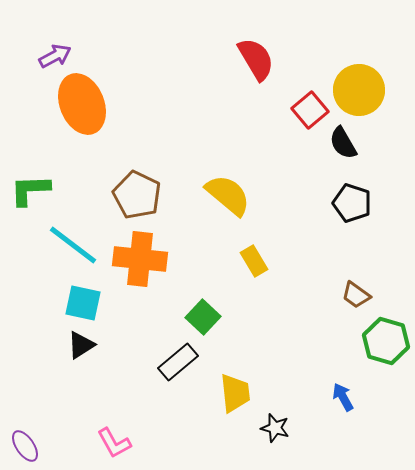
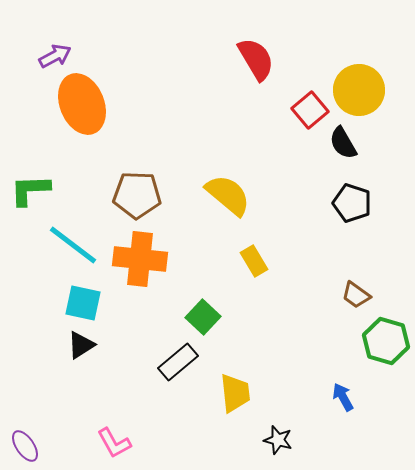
brown pentagon: rotated 24 degrees counterclockwise
black star: moved 3 px right, 12 px down
